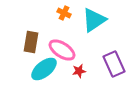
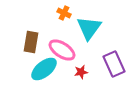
cyan triangle: moved 5 px left, 8 px down; rotated 20 degrees counterclockwise
red star: moved 2 px right, 1 px down
